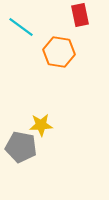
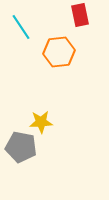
cyan line: rotated 20 degrees clockwise
orange hexagon: rotated 16 degrees counterclockwise
yellow star: moved 3 px up
